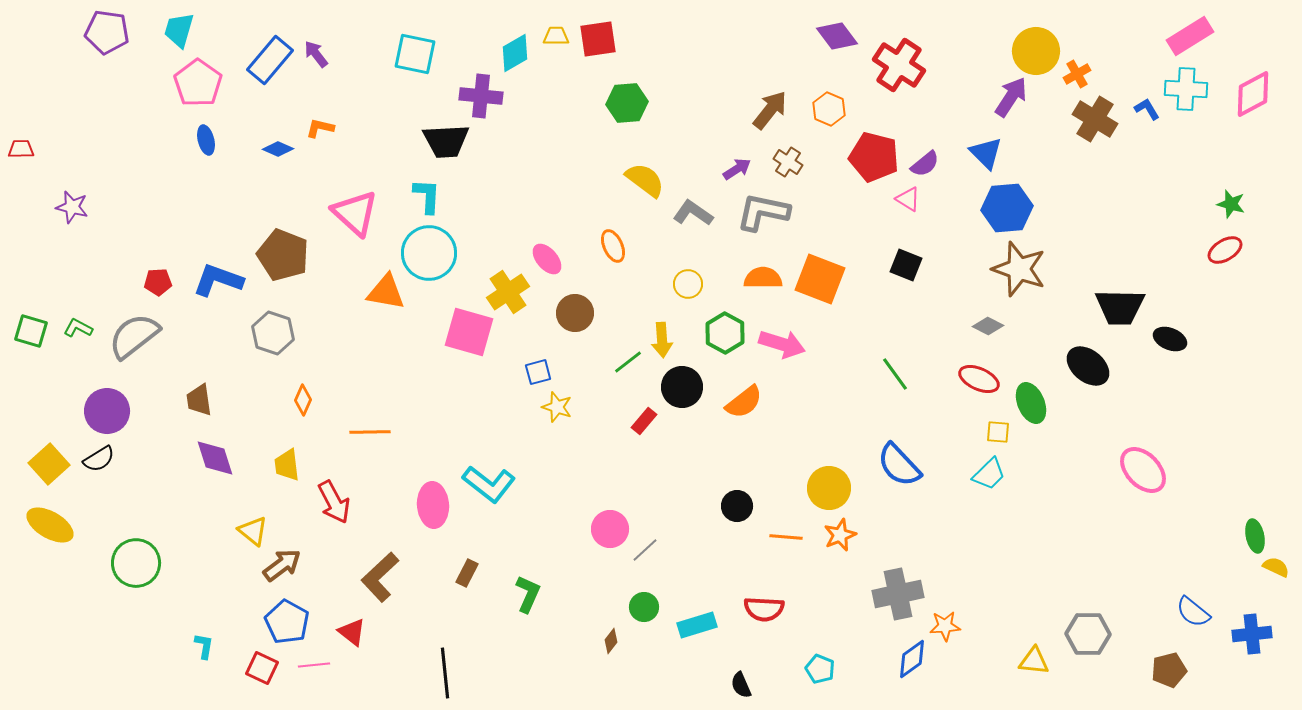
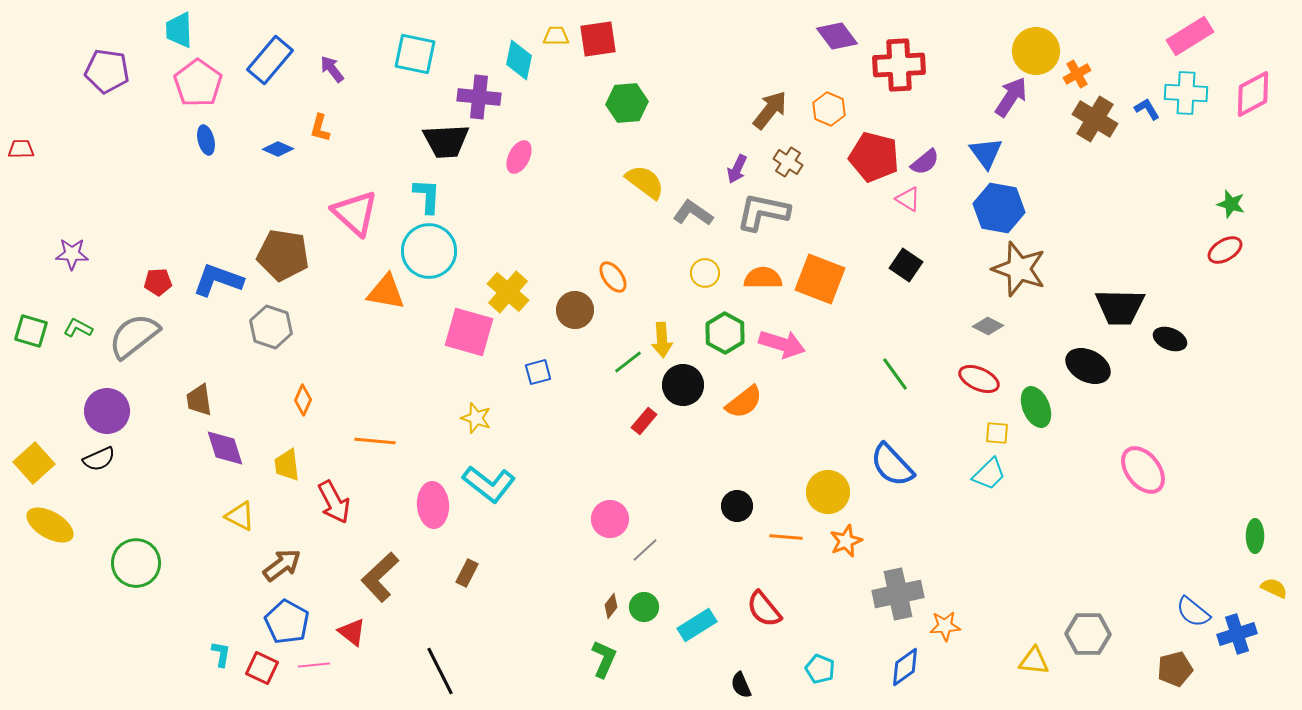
cyan trapezoid at (179, 30): rotated 18 degrees counterclockwise
purple pentagon at (107, 32): moved 39 px down
cyan diamond at (515, 53): moved 4 px right, 7 px down; rotated 48 degrees counterclockwise
purple arrow at (316, 54): moved 16 px right, 15 px down
red cross at (899, 65): rotated 36 degrees counterclockwise
cyan cross at (1186, 89): moved 4 px down
purple cross at (481, 96): moved 2 px left, 1 px down
orange L-shape at (320, 128): rotated 88 degrees counterclockwise
blue triangle at (986, 153): rotated 9 degrees clockwise
purple semicircle at (925, 164): moved 2 px up
purple arrow at (737, 169): rotated 148 degrees clockwise
yellow semicircle at (645, 180): moved 2 px down
purple star at (72, 207): moved 47 px down; rotated 12 degrees counterclockwise
blue hexagon at (1007, 208): moved 8 px left; rotated 15 degrees clockwise
orange ellipse at (613, 246): moved 31 px down; rotated 12 degrees counterclockwise
cyan circle at (429, 253): moved 2 px up
brown pentagon at (283, 255): rotated 12 degrees counterclockwise
pink ellipse at (547, 259): moved 28 px left, 102 px up; rotated 68 degrees clockwise
black square at (906, 265): rotated 12 degrees clockwise
yellow circle at (688, 284): moved 17 px right, 11 px up
yellow cross at (508, 292): rotated 15 degrees counterclockwise
brown circle at (575, 313): moved 3 px up
gray hexagon at (273, 333): moved 2 px left, 6 px up
black ellipse at (1088, 366): rotated 12 degrees counterclockwise
black circle at (682, 387): moved 1 px right, 2 px up
green ellipse at (1031, 403): moved 5 px right, 4 px down
yellow star at (557, 407): moved 81 px left, 11 px down
orange line at (370, 432): moved 5 px right, 9 px down; rotated 6 degrees clockwise
yellow square at (998, 432): moved 1 px left, 1 px down
purple diamond at (215, 458): moved 10 px right, 10 px up
black semicircle at (99, 459): rotated 8 degrees clockwise
yellow square at (49, 464): moved 15 px left, 1 px up
blue semicircle at (899, 465): moved 7 px left
pink ellipse at (1143, 470): rotated 6 degrees clockwise
yellow circle at (829, 488): moved 1 px left, 4 px down
pink circle at (610, 529): moved 10 px up
yellow triangle at (253, 531): moved 13 px left, 15 px up; rotated 12 degrees counterclockwise
orange star at (840, 535): moved 6 px right, 6 px down
green ellipse at (1255, 536): rotated 12 degrees clockwise
yellow semicircle at (1276, 567): moved 2 px left, 21 px down
green L-shape at (528, 594): moved 76 px right, 65 px down
red semicircle at (764, 609): rotated 48 degrees clockwise
cyan rectangle at (697, 625): rotated 15 degrees counterclockwise
blue cross at (1252, 634): moved 15 px left; rotated 12 degrees counterclockwise
brown diamond at (611, 641): moved 35 px up
cyan L-shape at (204, 646): moved 17 px right, 8 px down
blue diamond at (912, 659): moved 7 px left, 8 px down
brown pentagon at (1169, 670): moved 6 px right, 1 px up
black line at (445, 673): moved 5 px left, 2 px up; rotated 21 degrees counterclockwise
